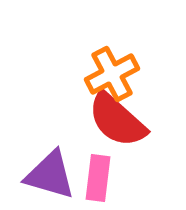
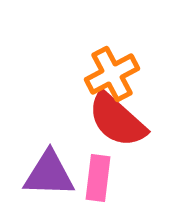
purple triangle: moved 1 px left, 1 px up; rotated 14 degrees counterclockwise
